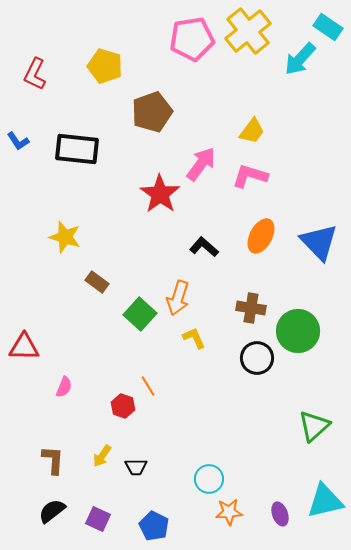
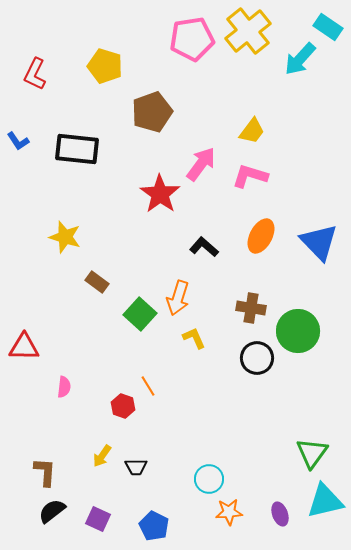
pink semicircle: rotated 15 degrees counterclockwise
green triangle: moved 2 px left, 27 px down; rotated 12 degrees counterclockwise
brown L-shape: moved 8 px left, 12 px down
